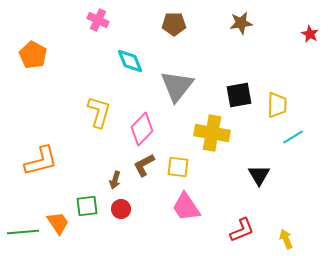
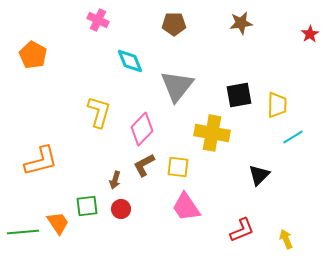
red star: rotated 12 degrees clockwise
black triangle: rotated 15 degrees clockwise
